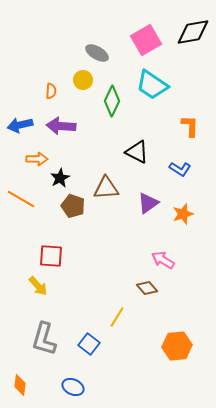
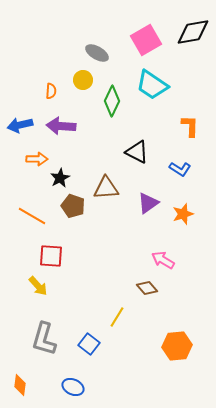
orange line: moved 11 px right, 17 px down
